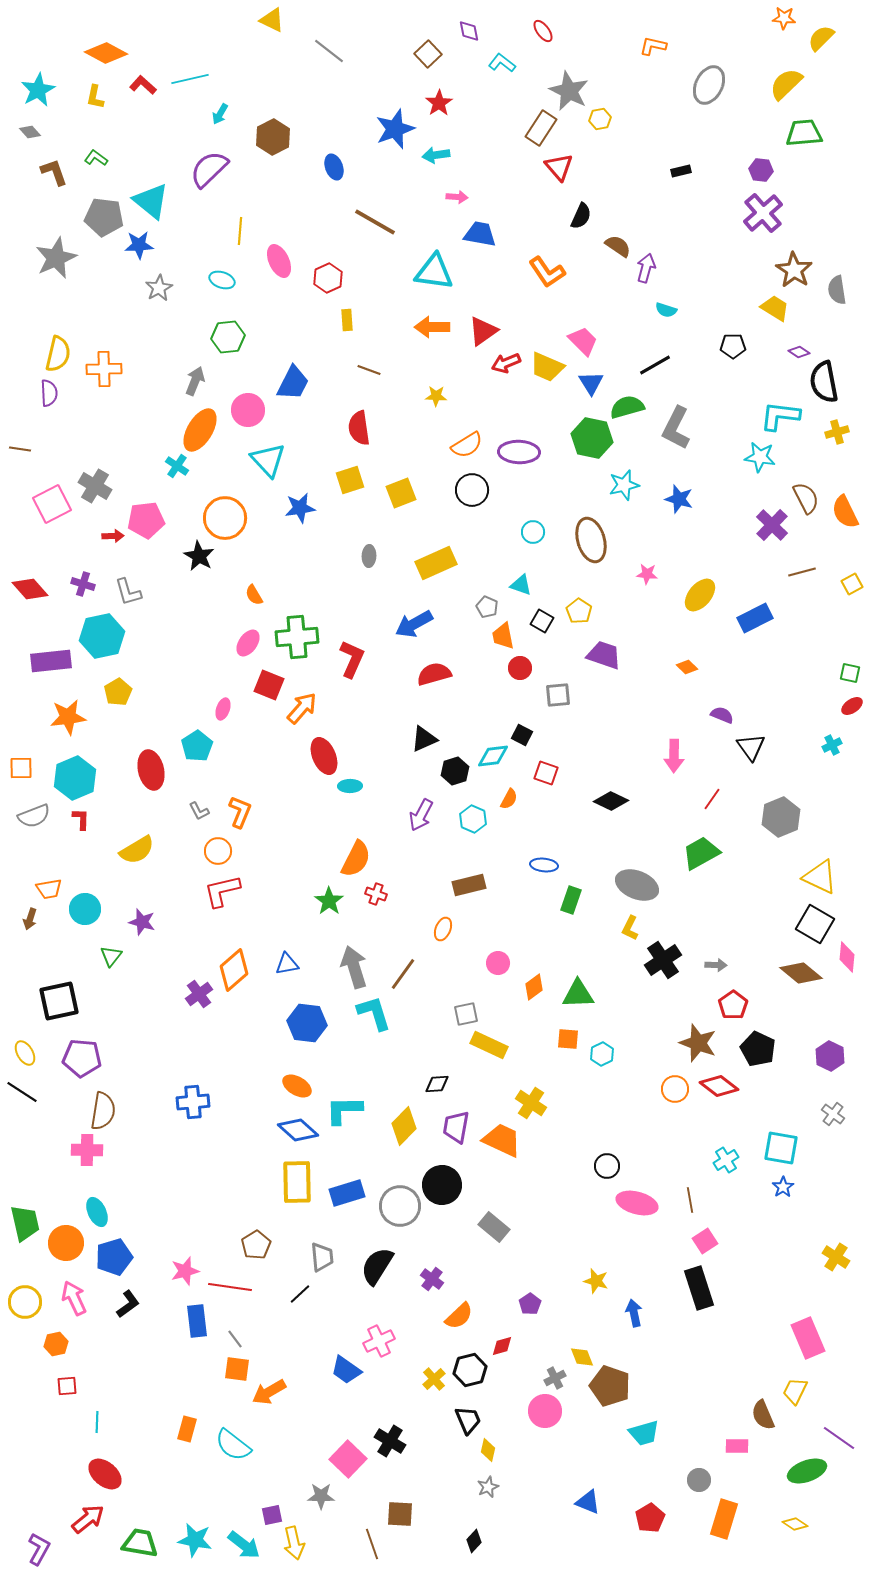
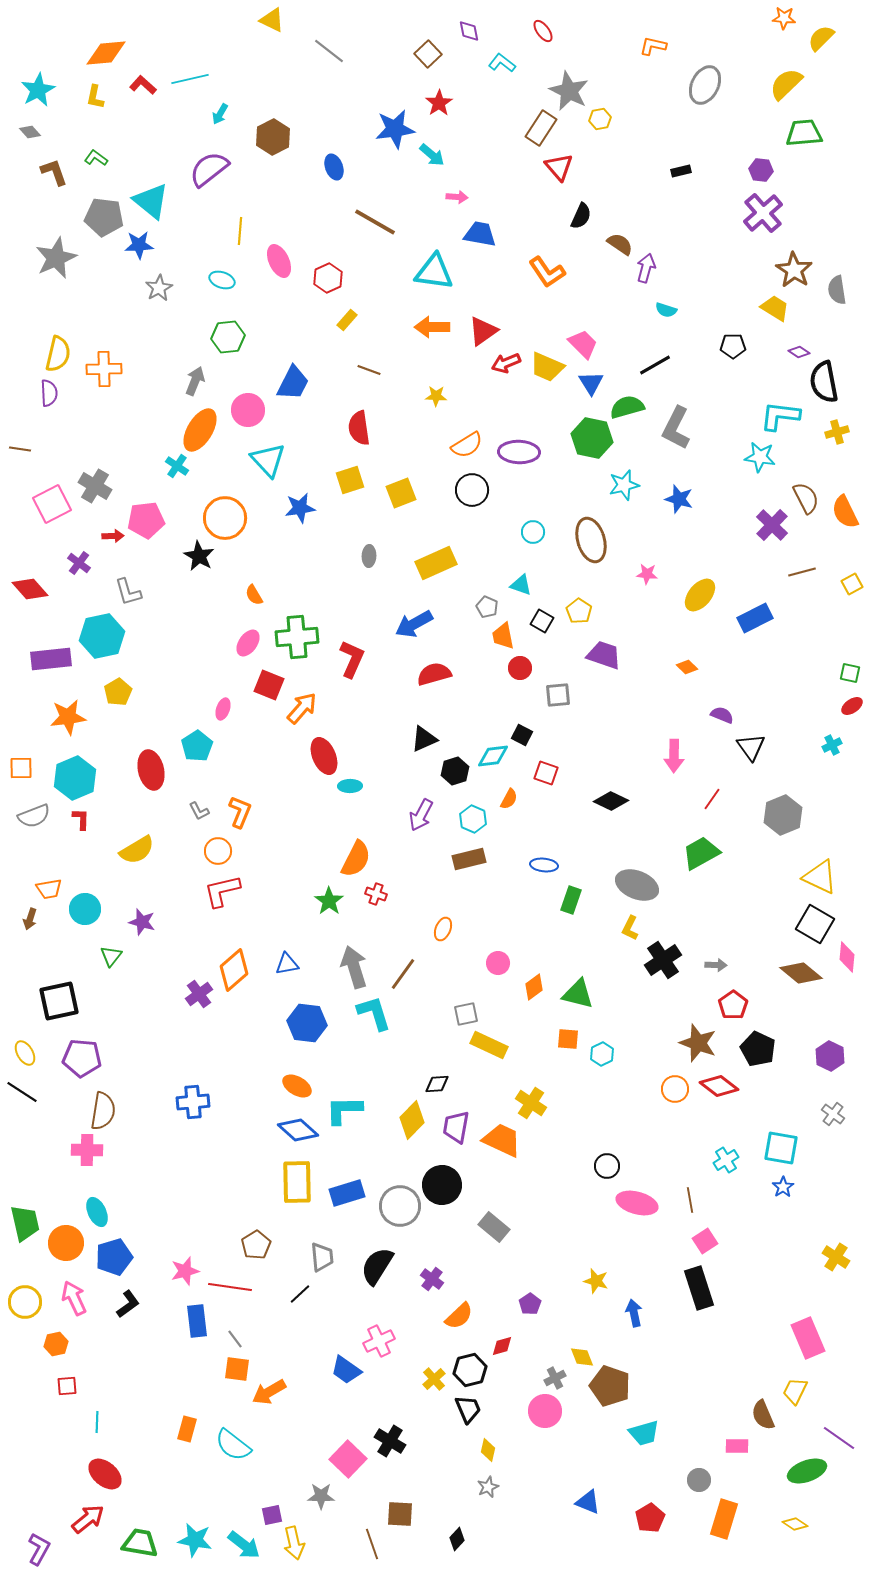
orange diamond at (106, 53): rotated 33 degrees counterclockwise
gray ellipse at (709, 85): moved 4 px left
blue star at (395, 129): rotated 12 degrees clockwise
cyan arrow at (436, 155): moved 4 px left; rotated 132 degrees counterclockwise
purple semicircle at (209, 169): rotated 6 degrees clockwise
brown semicircle at (618, 246): moved 2 px right, 2 px up
yellow rectangle at (347, 320): rotated 45 degrees clockwise
pink trapezoid at (583, 341): moved 3 px down
purple cross at (83, 584): moved 4 px left, 21 px up; rotated 20 degrees clockwise
purple rectangle at (51, 661): moved 2 px up
gray hexagon at (781, 817): moved 2 px right, 2 px up
brown rectangle at (469, 885): moved 26 px up
green triangle at (578, 994): rotated 16 degrees clockwise
yellow diamond at (404, 1126): moved 8 px right, 6 px up
black trapezoid at (468, 1420): moved 11 px up
black diamond at (474, 1541): moved 17 px left, 2 px up
